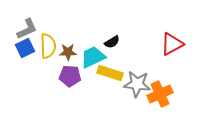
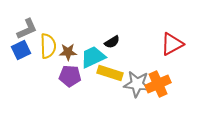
blue square: moved 4 px left, 2 px down
orange cross: moved 2 px left, 10 px up
